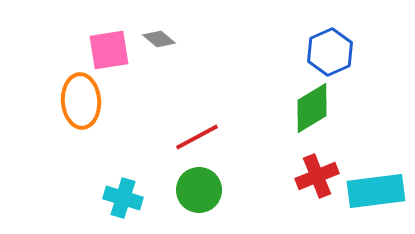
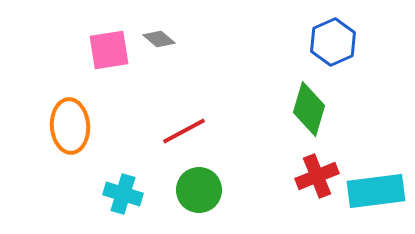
blue hexagon: moved 3 px right, 10 px up
orange ellipse: moved 11 px left, 25 px down
green diamond: moved 3 px left, 1 px down; rotated 42 degrees counterclockwise
red line: moved 13 px left, 6 px up
cyan cross: moved 4 px up
